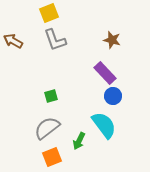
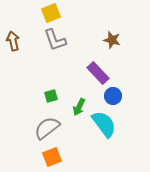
yellow square: moved 2 px right
brown arrow: rotated 48 degrees clockwise
purple rectangle: moved 7 px left
cyan semicircle: moved 1 px up
green arrow: moved 34 px up
